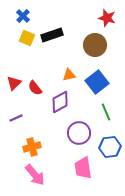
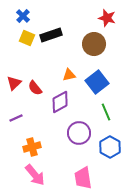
black rectangle: moved 1 px left
brown circle: moved 1 px left, 1 px up
blue hexagon: rotated 25 degrees counterclockwise
pink trapezoid: moved 10 px down
